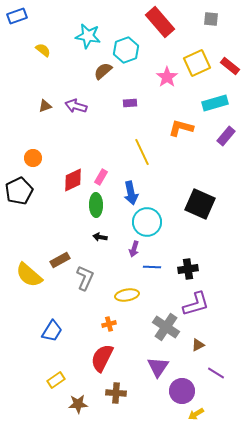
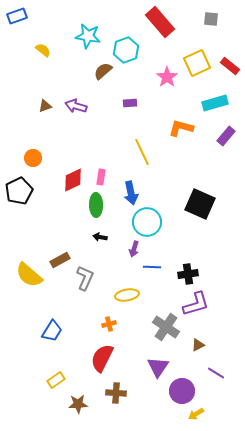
pink rectangle at (101, 177): rotated 21 degrees counterclockwise
black cross at (188, 269): moved 5 px down
